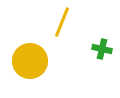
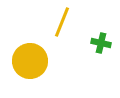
green cross: moved 1 px left, 6 px up
